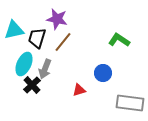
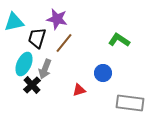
cyan triangle: moved 8 px up
brown line: moved 1 px right, 1 px down
